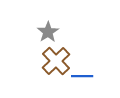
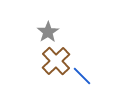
blue line: rotated 45 degrees clockwise
